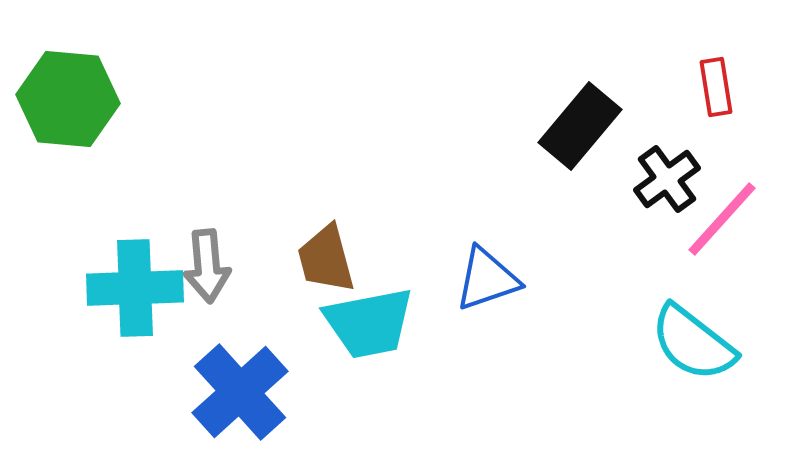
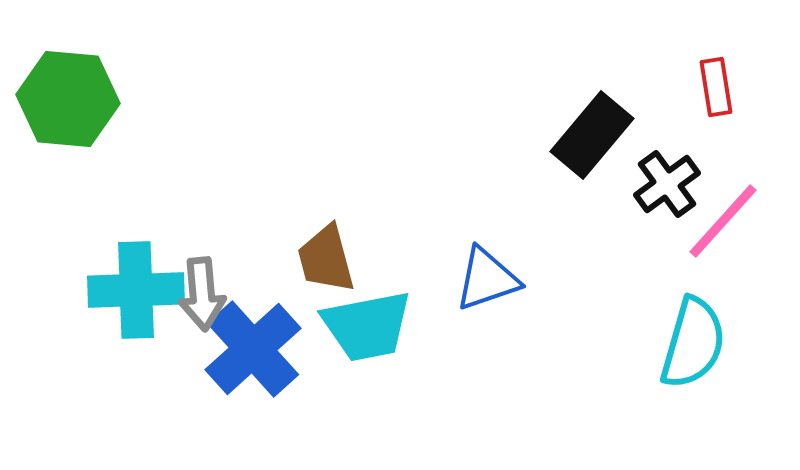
black rectangle: moved 12 px right, 9 px down
black cross: moved 5 px down
pink line: moved 1 px right, 2 px down
gray arrow: moved 5 px left, 28 px down
cyan cross: moved 1 px right, 2 px down
cyan trapezoid: moved 2 px left, 3 px down
cyan semicircle: rotated 112 degrees counterclockwise
blue cross: moved 13 px right, 43 px up
